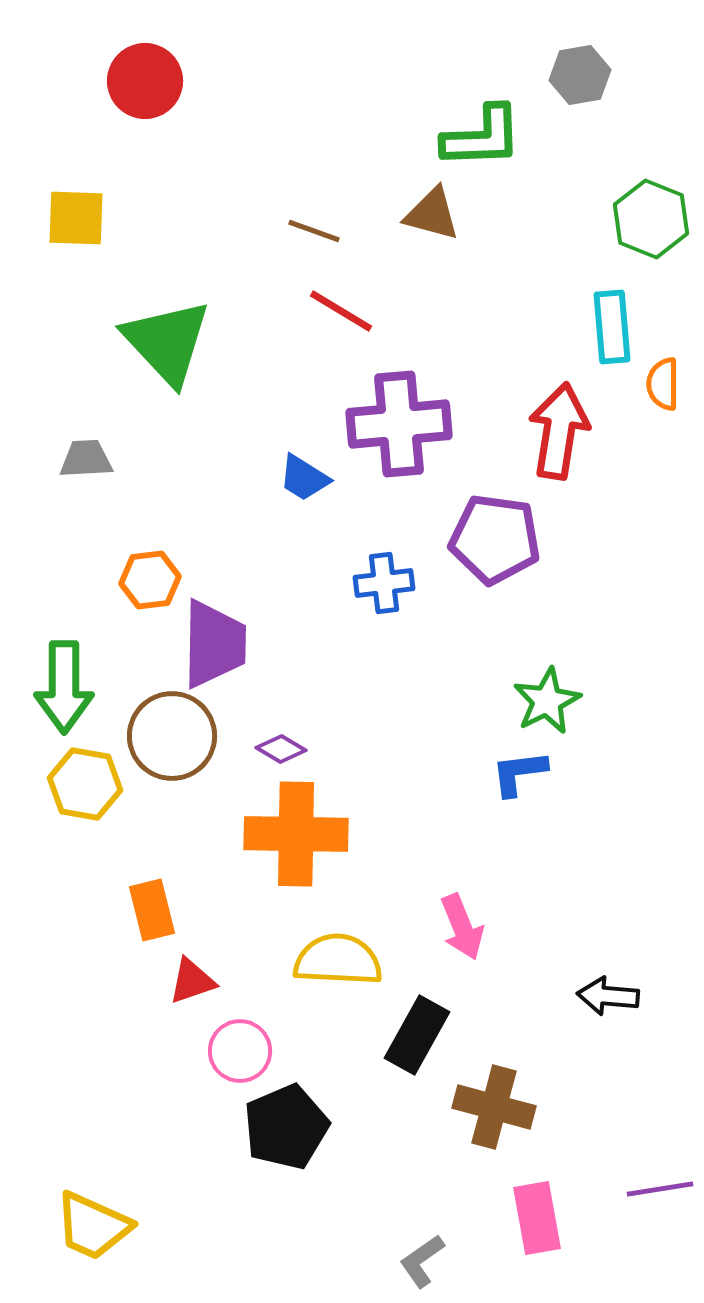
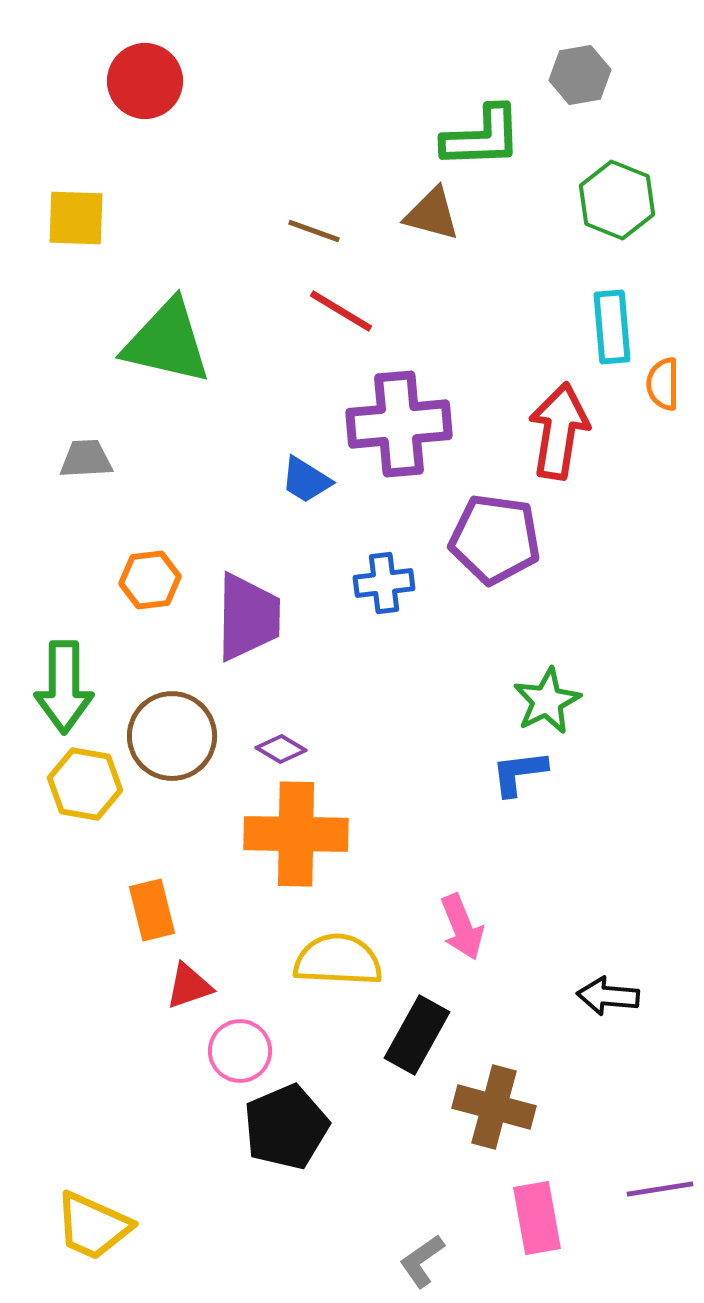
green hexagon: moved 34 px left, 19 px up
green triangle: rotated 34 degrees counterclockwise
blue trapezoid: moved 2 px right, 2 px down
purple trapezoid: moved 34 px right, 27 px up
red triangle: moved 3 px left, 5 px down
